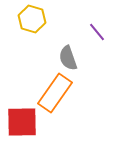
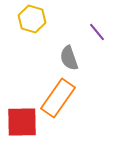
gray semicircle: moved 1 px right
orange rectangle: moved 3 px right, 5 px down
